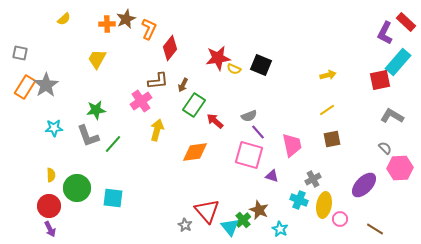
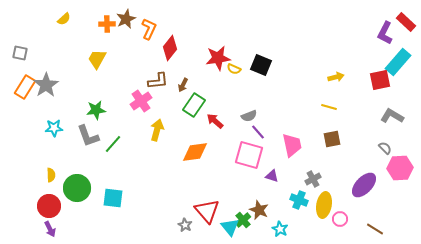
yellow arrow at (328, 75): moved 8 px right, 2 px down
yellow line at (327, 110): moved 2 px right, 3 px up; rotated 49 degrees clockwise
